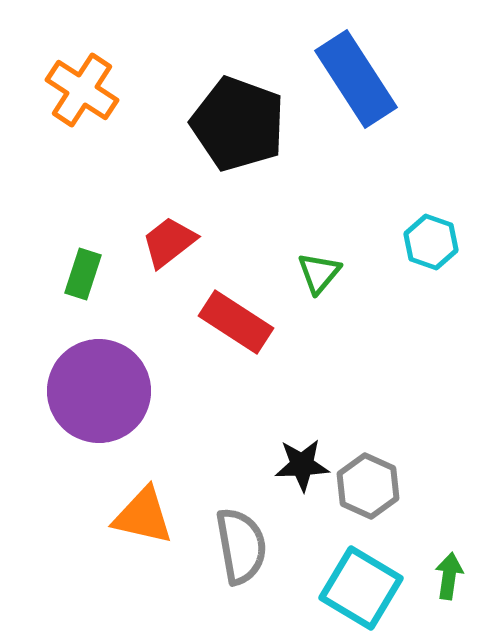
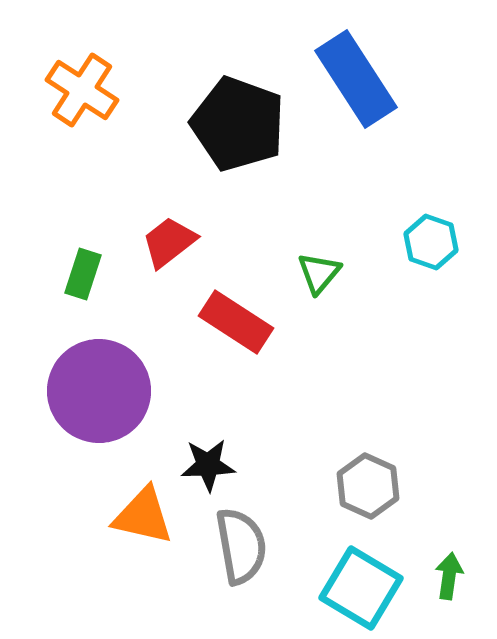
black star: moved 94 px left
